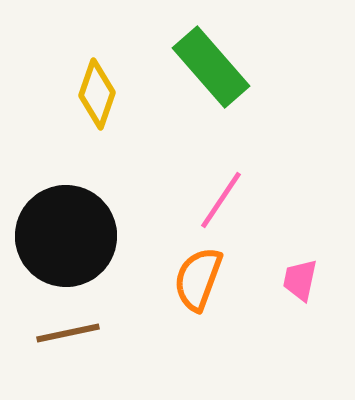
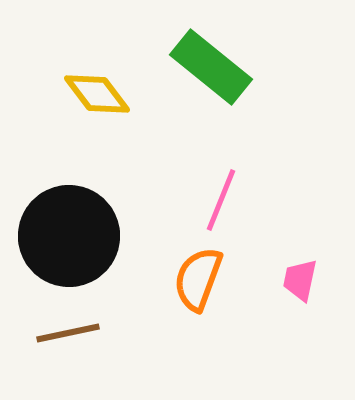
green rectangle: rotated 10 degrees counterclockwise
yellow diamond: rotated 56 degrees counterclockwise
pink line: rotated 12 degrees counterclockwise
black circle: moved 3 px right
